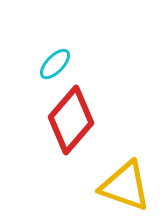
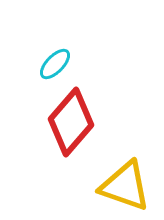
red diamond: moved 2 px down
